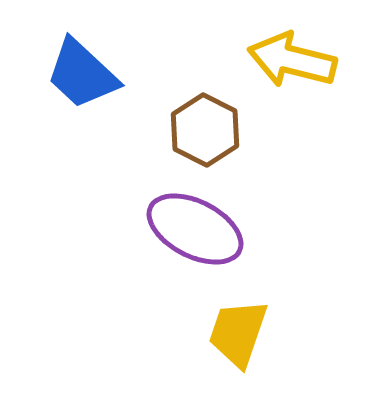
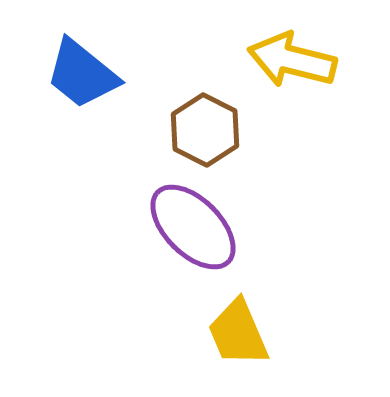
blue trapezoid: rotated 4 degrees counterclockwise
purple ellipse: moved 2 px left, 2 px up; rotated 18 degrees clockwise
yellow trapezoid: rotated 42 degrees counterclockwise
